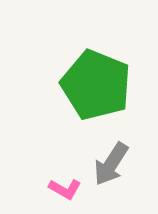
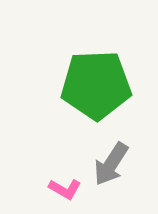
green pentagon: rotated 24 degrees counterclockwise
